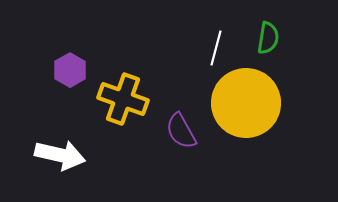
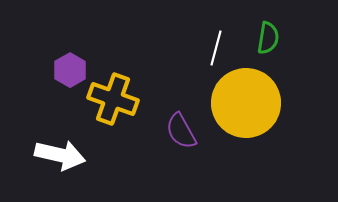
yellow cross: moved 10 px left
